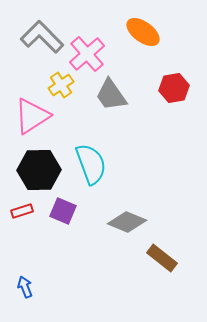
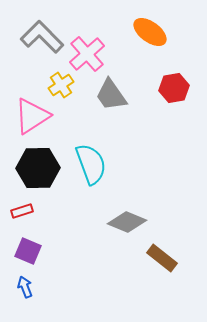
orange ellipse: moved 7 px right
black hexagon: moved 1 px left, 2 px up
purple square: moved 35 px left, 40 px down
